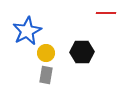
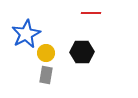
red line: moved 15 px left
blue star: moved 1 px left, 3 px down
